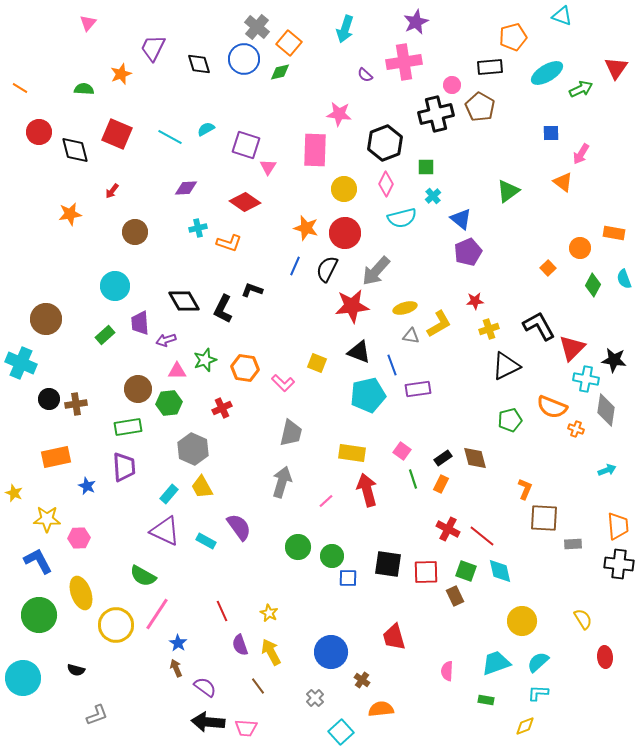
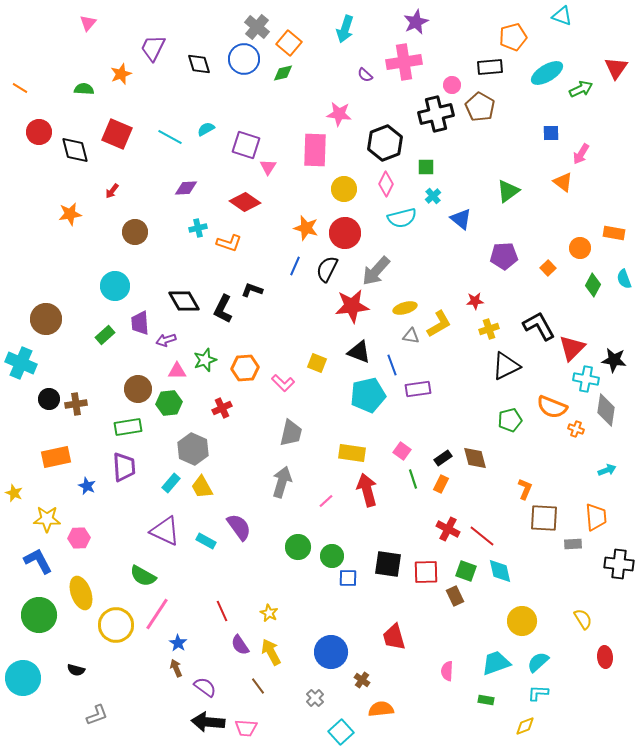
green diamond at (280, 72): moved 3 px right, 1 px down
purple pentagon at (468, 252): moved 36 px right, 4 px down; rotated 20 degrees clockwise
orange hexagon at (245, 368): rotated 12 degrees counterclockwise
cyan rectangle at (169, 494): moved 2 px right, 11 px up
orange trapezoid at (618, 526): moved 22 px left, 9 px up
purple semicircle at (240, 645): rotated 15 degrees counterclockwise
